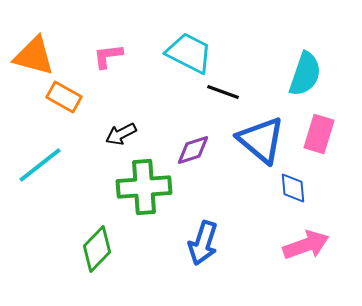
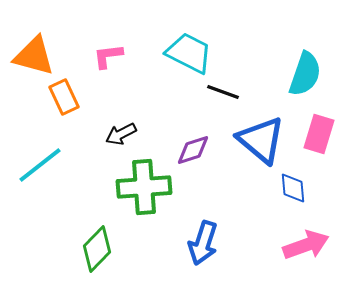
orange rectangle: rotated 36 degrees clockwise
